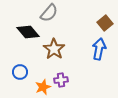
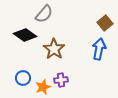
gray semicircle: moved 5 px left, 1 px down
black diamond: moved 3 px left, 3 px down; rotated 15 degrees counterclockwise
blue circle: moved 3 px right, 6 px down
